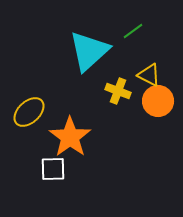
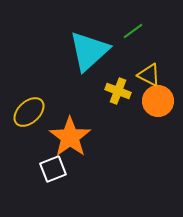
white square: rotated 20 degrees counterclockwise
